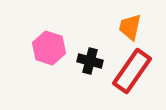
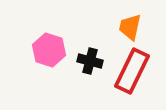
pink hexagon: moved 2 px down
red rectangle: rotated 9 degrees counterclockwise
